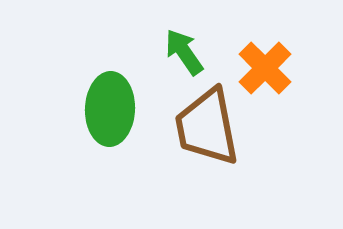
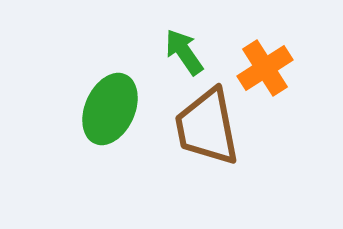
orange cross: rotated 12 degrees clockwise
green ellipse: rotated 22 degrees clockwise
